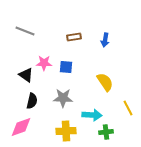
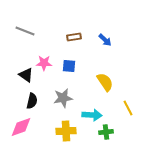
blue arrow: rotated 56 degrees counterclockwise
blue square: moved 3 px right, 1 px up
gray star: rotated 12 degrees counterclockwise
